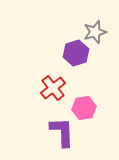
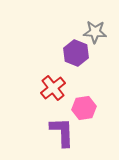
gray star: rotated 20 degrees clockwise
purple hexagon: rotated 20 degrees counterclockwise
